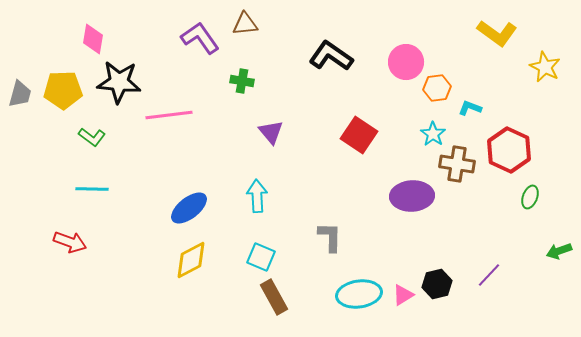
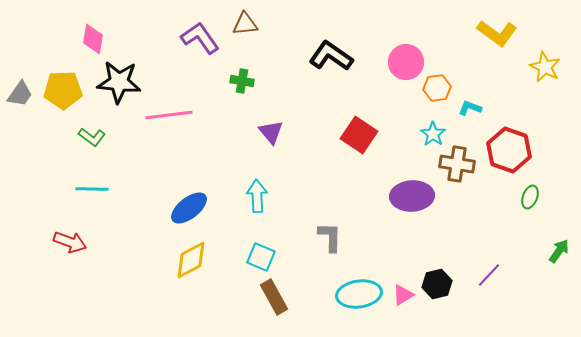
gray trapezoid: rotated 20 degrees clockwise
red hexagon: rotated 6 degrees counterclockwise
green arrow: rotated 145 degrees clockwise
